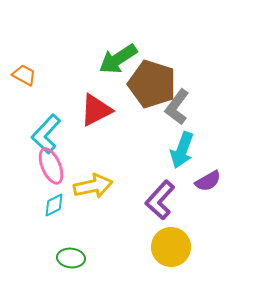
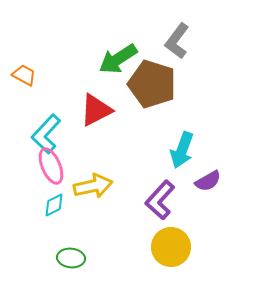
gray L-shape: moved 66 px up
